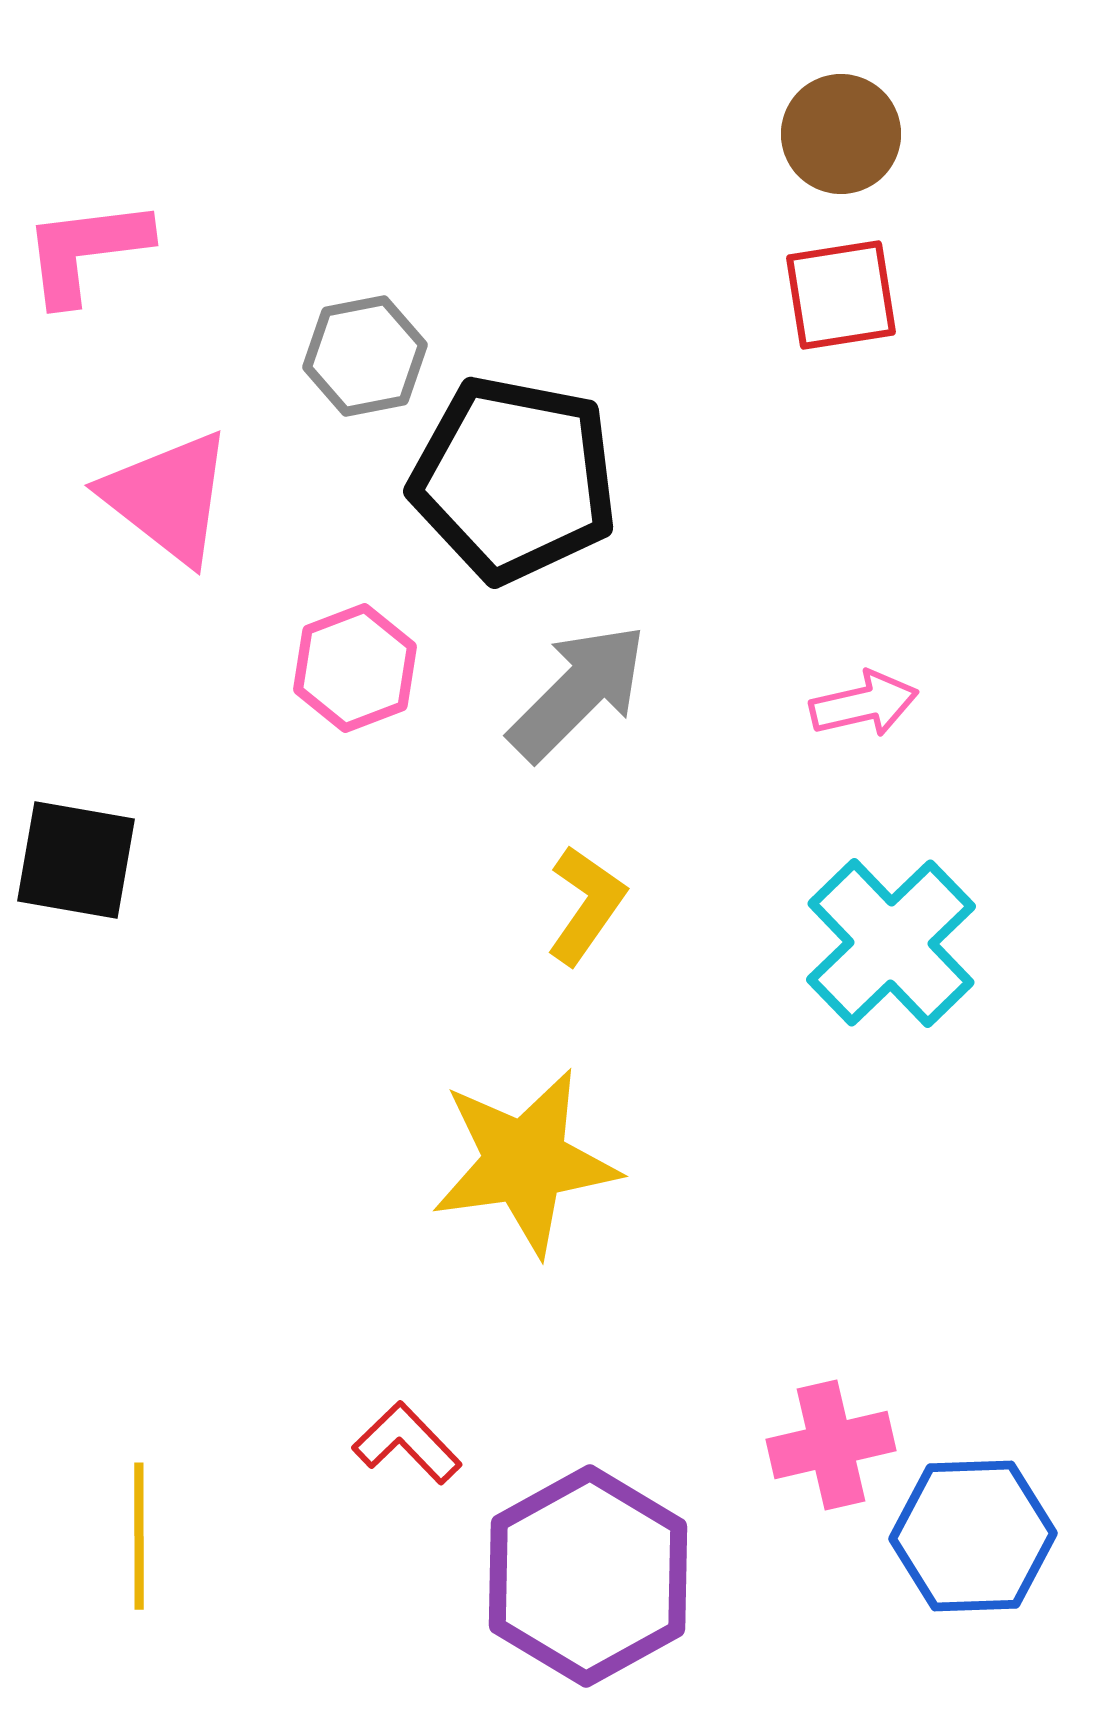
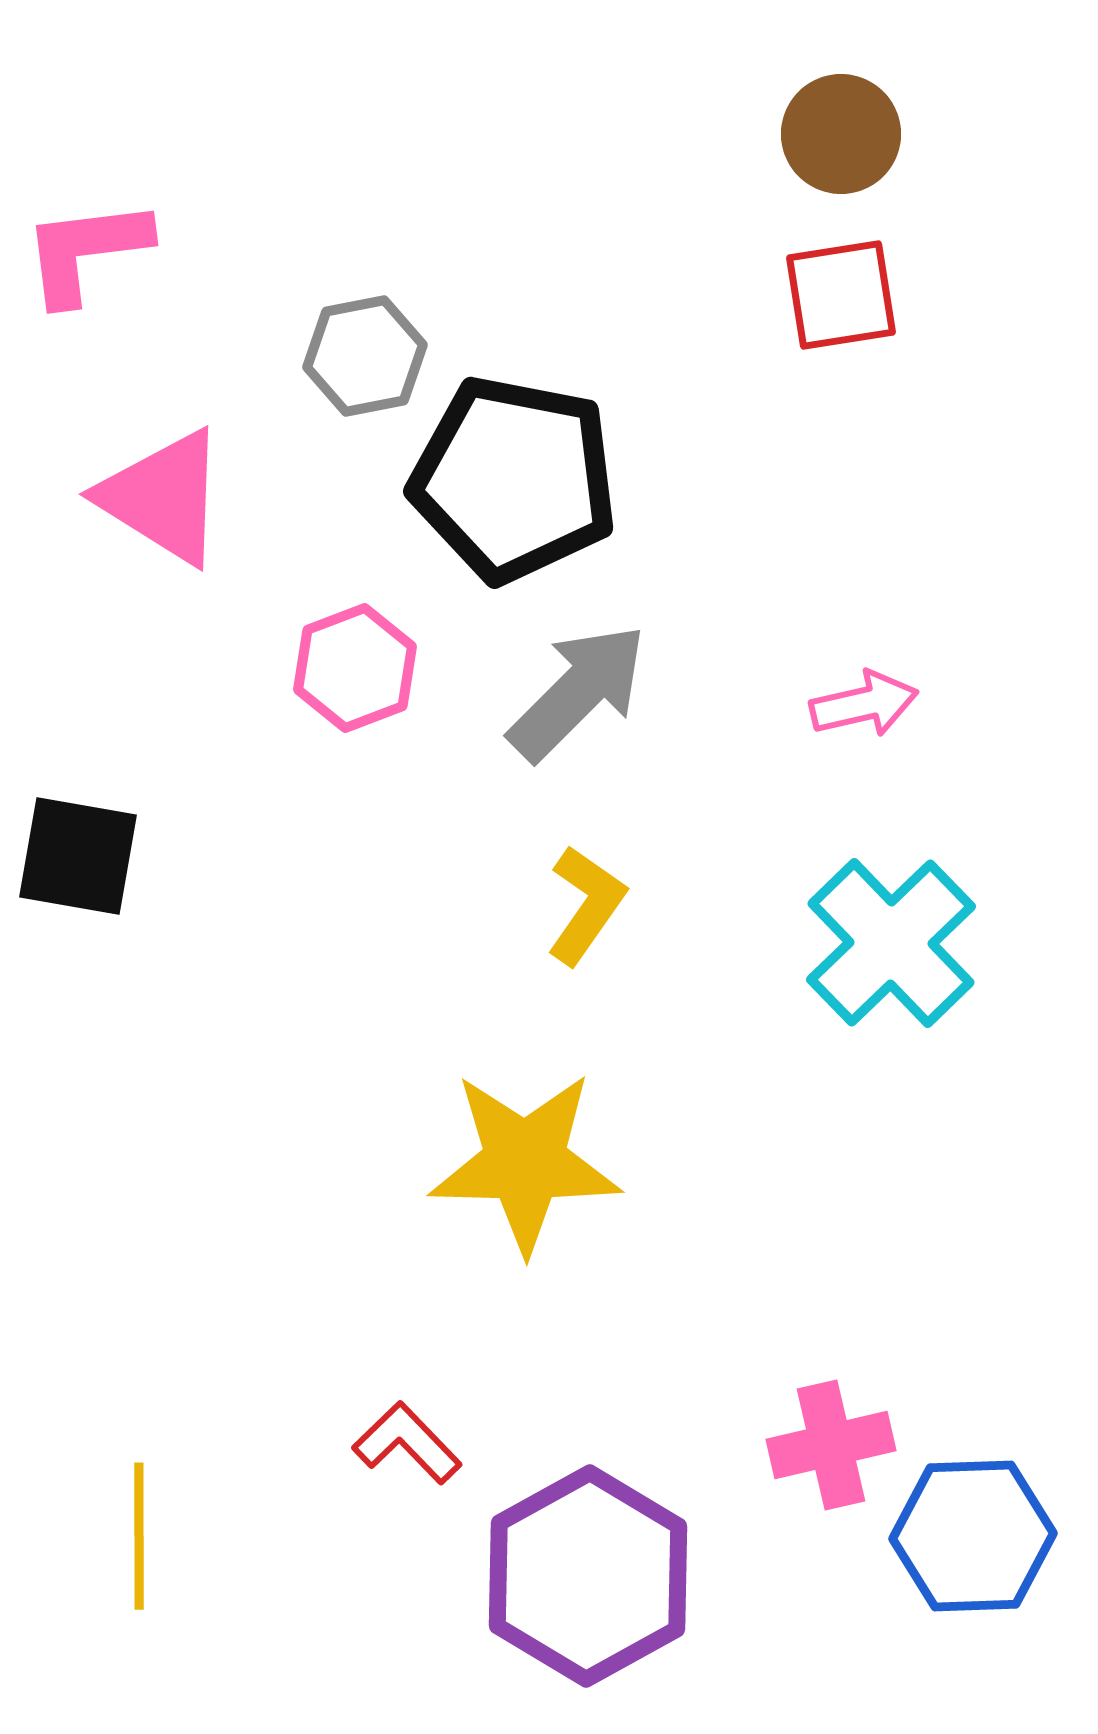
pink triangle: moved 5 px left; rotated 6 degrees counterclockwise
black square: moved 2 px right, 4 px up
yellow star: rotated 9 degrees clockwise
